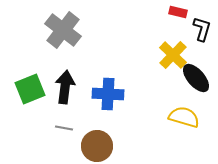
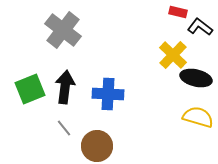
black L-shape: moved 2 px left, 2 px up; rotated 70 degrees counterclockwise
black ellipse: rotated 36 degrees counterclockwise
yellow semicircle: moved 14 px right
gray line: rotated 42 degrees clockwise
